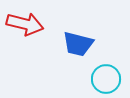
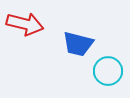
cyan circle: moved 2 px right, 8 px up
